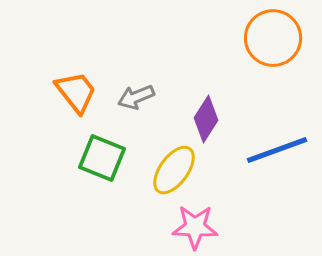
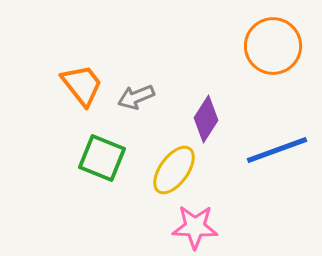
orange circle: moved 8 px down
orange trapezoid: moved 6 px right, 7 px up
